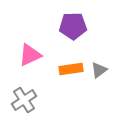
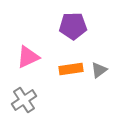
pink triangle: moved 2 px left, 2 px down
